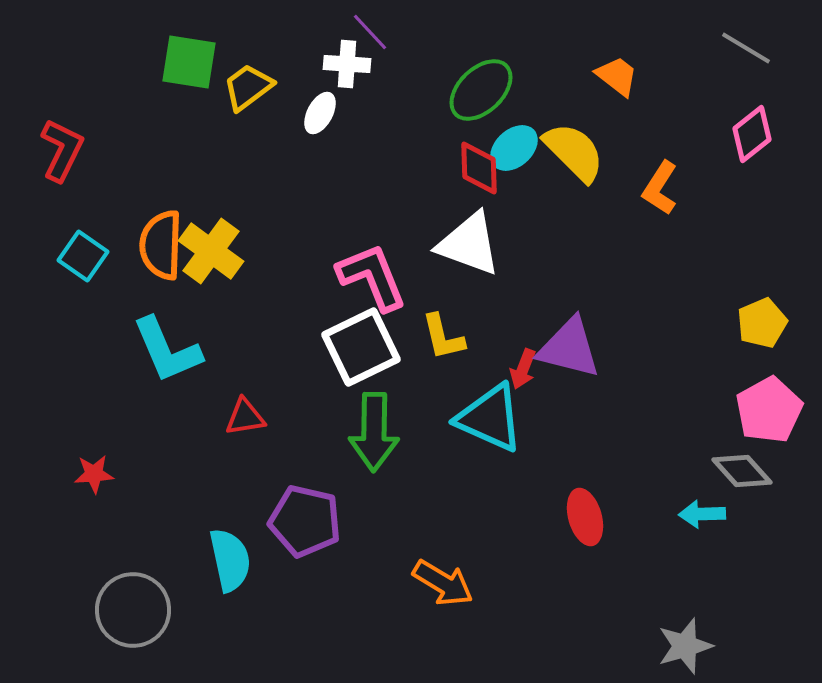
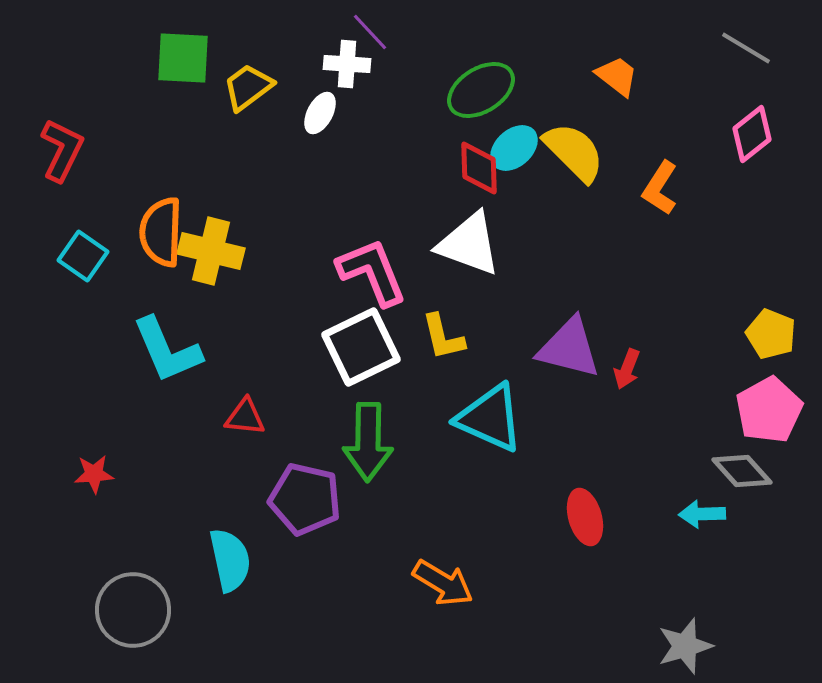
green square: moved 6 px left, 4 px up; rotated 6 degrees counterclockwise
green ellipse: rotated 12 degrees clockwise
orange semicircle: moved 13 px up
yellow cross: rotated 22 degrees counterclockwise
pink L-shape: moved 5 px up
yellow pentagon: moved 9 px right, 11 px down; rotated 27 degrees counterclockwise
red arrow: moved 104 px right
red triangle: rotated 15 degrees clockwise
green arrow: moved 6 px left, 10 px down
purple pentagon: moved 22 px up
